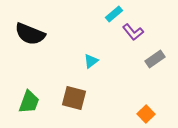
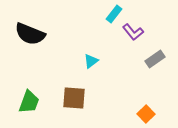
cyan rectangle: rotated 12 degrees counterclockwise
brown square: rotated 10 degrees counterclockwise
